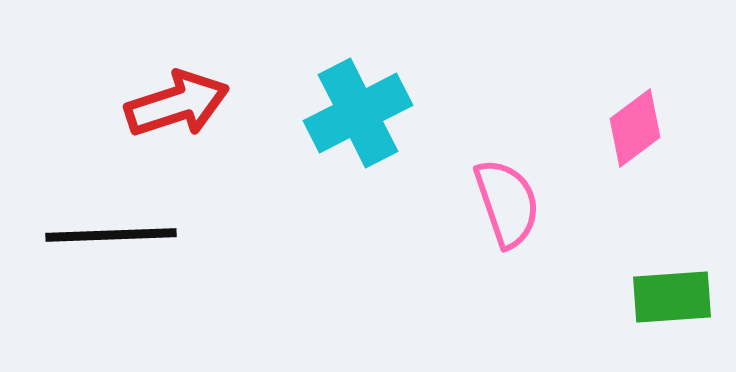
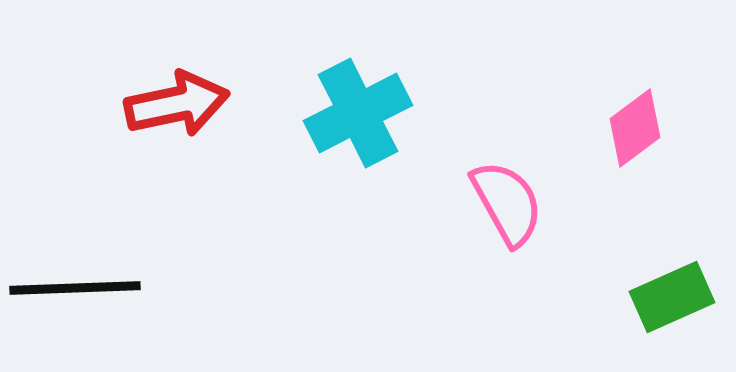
red arrow: rotated 6 degrees clockwise
pink semicircle: rotated 10 degrees counterclockwise
black line: moved 36 px left, 53 px down
green rectangle: rotated 20 degrees counterclockwise
